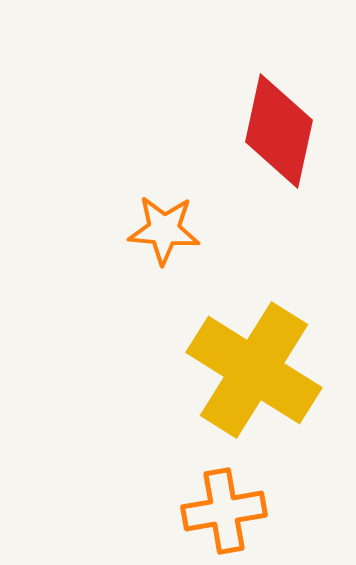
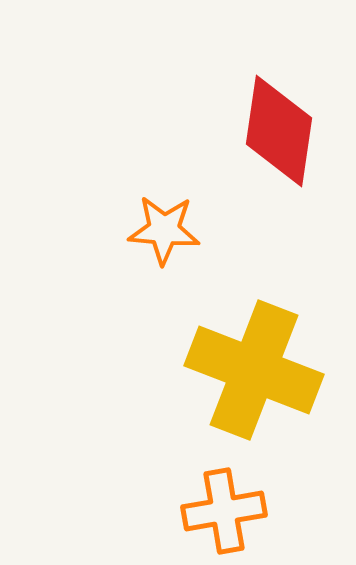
red diamond: rotated 4 degrees counterclockwise
yellow cross: rotated 11 degrees counterclockwise
